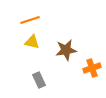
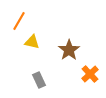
orange line: moved 11 px left, 1 px down; rotated 42 degrees counterclockwise
brown star: moved 3 px right; rotated 25 degrees counterclockwise
orange cross: moved 2 px left, 6 px down; rotated 24 degrees counterclockwise
